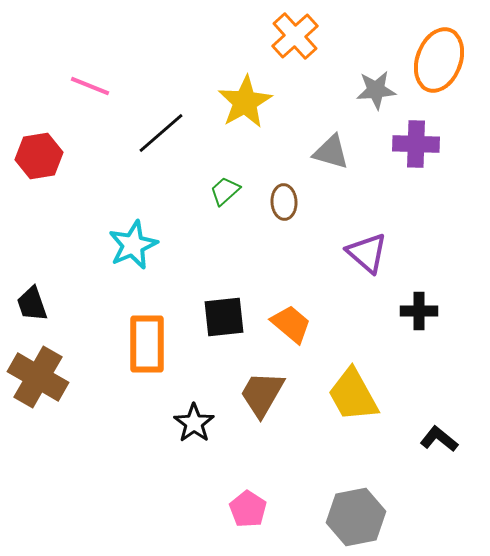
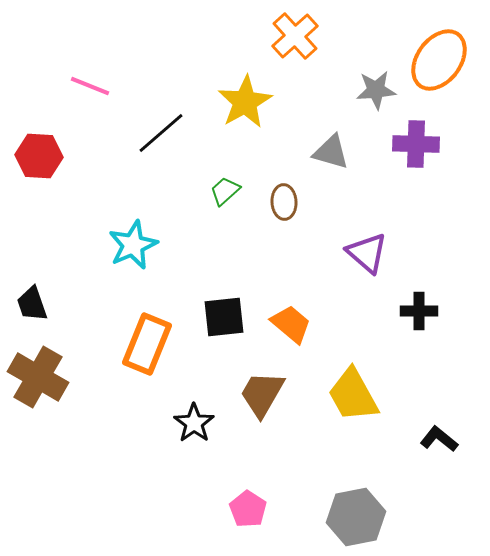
orange ellipse: rotated 16 degrees clockwise
red hexagon: rotated 12 degrees clockwise
orange rectangle: rotated 22 degrees clockwise
